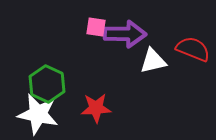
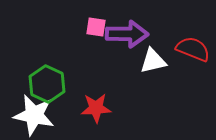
purple arrow: moved 2 px right
white star: moved 4 px left, 1 px down
